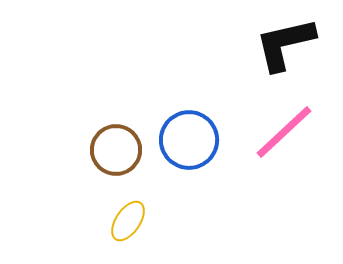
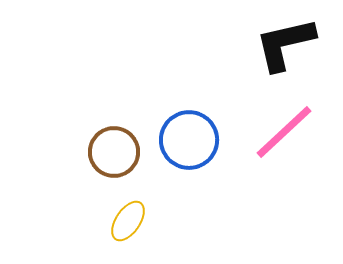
brown circle: moved 2 px left, 2 px down
